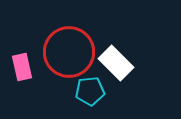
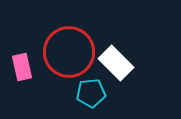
cyan pentagon: moved 1 px right, 2 px down
